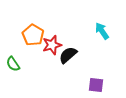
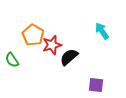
black semicircle: moved 1 px right, 2 px down
green semicircle: moved 1 px left, 4 px up
